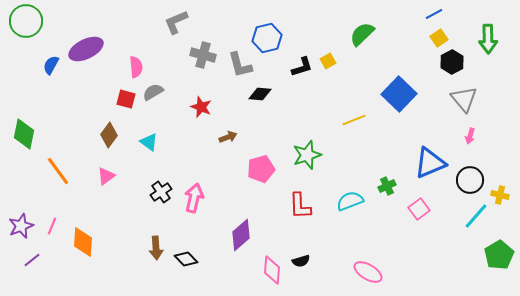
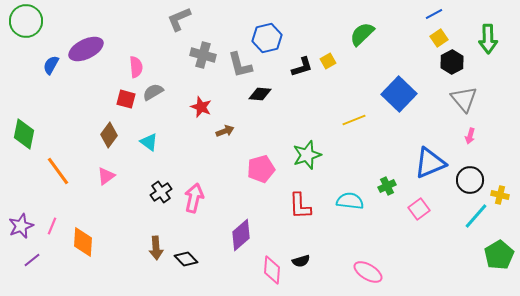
gray L-shape at (176, 22): moved 3 px right, 3 px up
brown arrow at (228, 137): moved 3 px left, 6 px up
cyan semicircle at (350, 201): rotated 28 degrees clockwise
